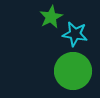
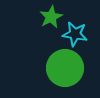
green circle: moved 8 px left, 3 px up
